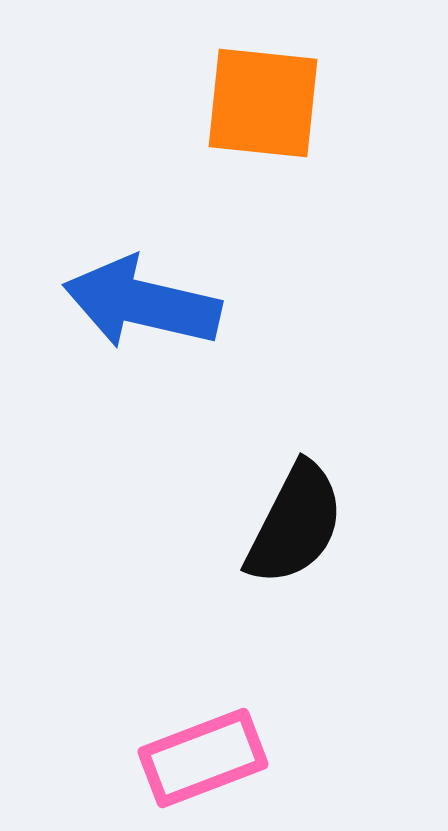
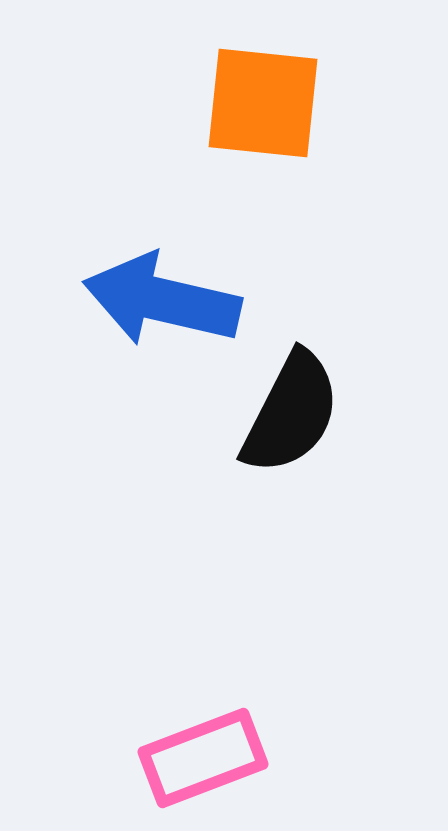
blue arrow: moved 20 px right, 3 px up
black semicircle: moved 4 px left, 111 px up
